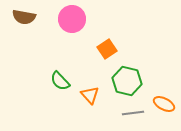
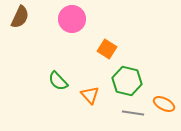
brown semicircle: moved 4 px left; rotated 75 degrees counterclockwise
orange square: rotated 24 degrees counterclockwise
green semicircle: moved 2 px left
gray line: rotated 15 degrees clockwise
